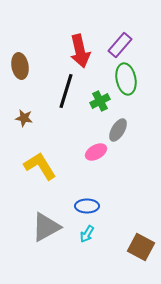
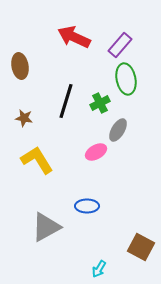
red arrow: moved 6 px left, 14 px up; rotated 128 degrees clockwise
black line: moved 10 px down
green cross: moved 2 px down
yellow L-shape: moved 3 px left, 6 px up
cyan arrow: moved 12 px right, 35 px down
